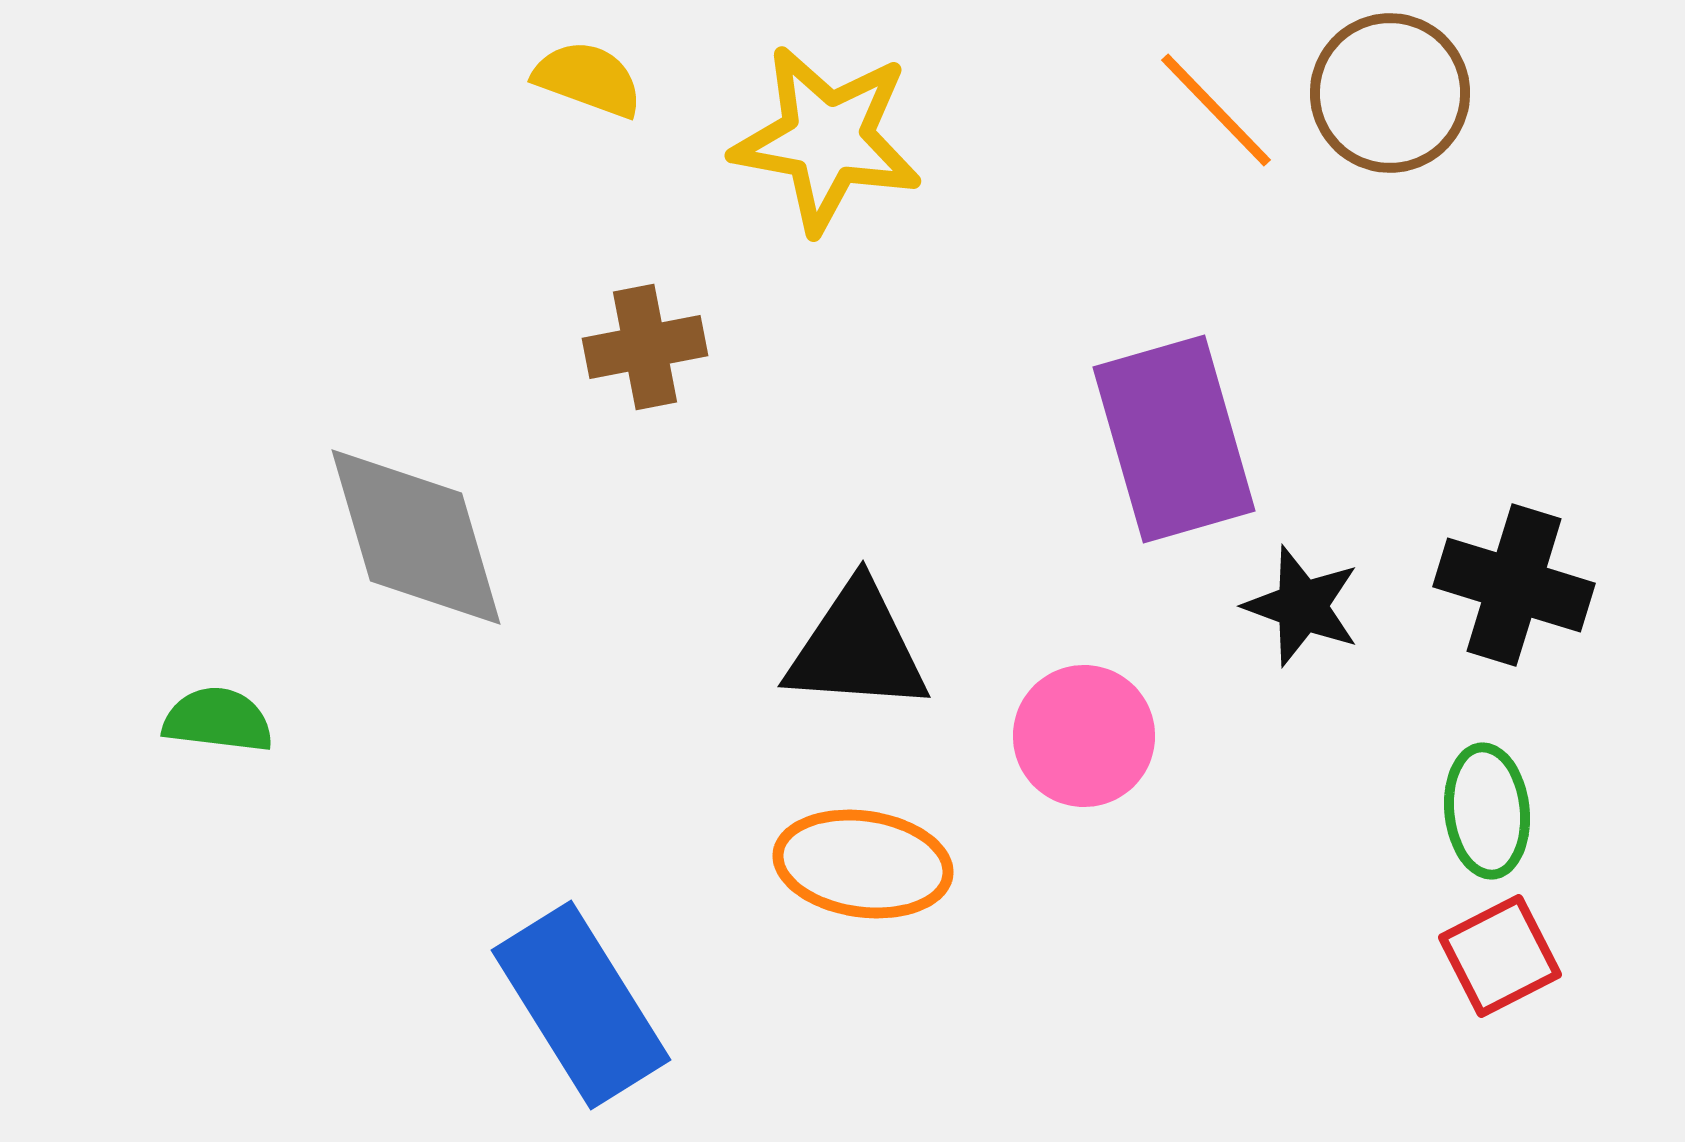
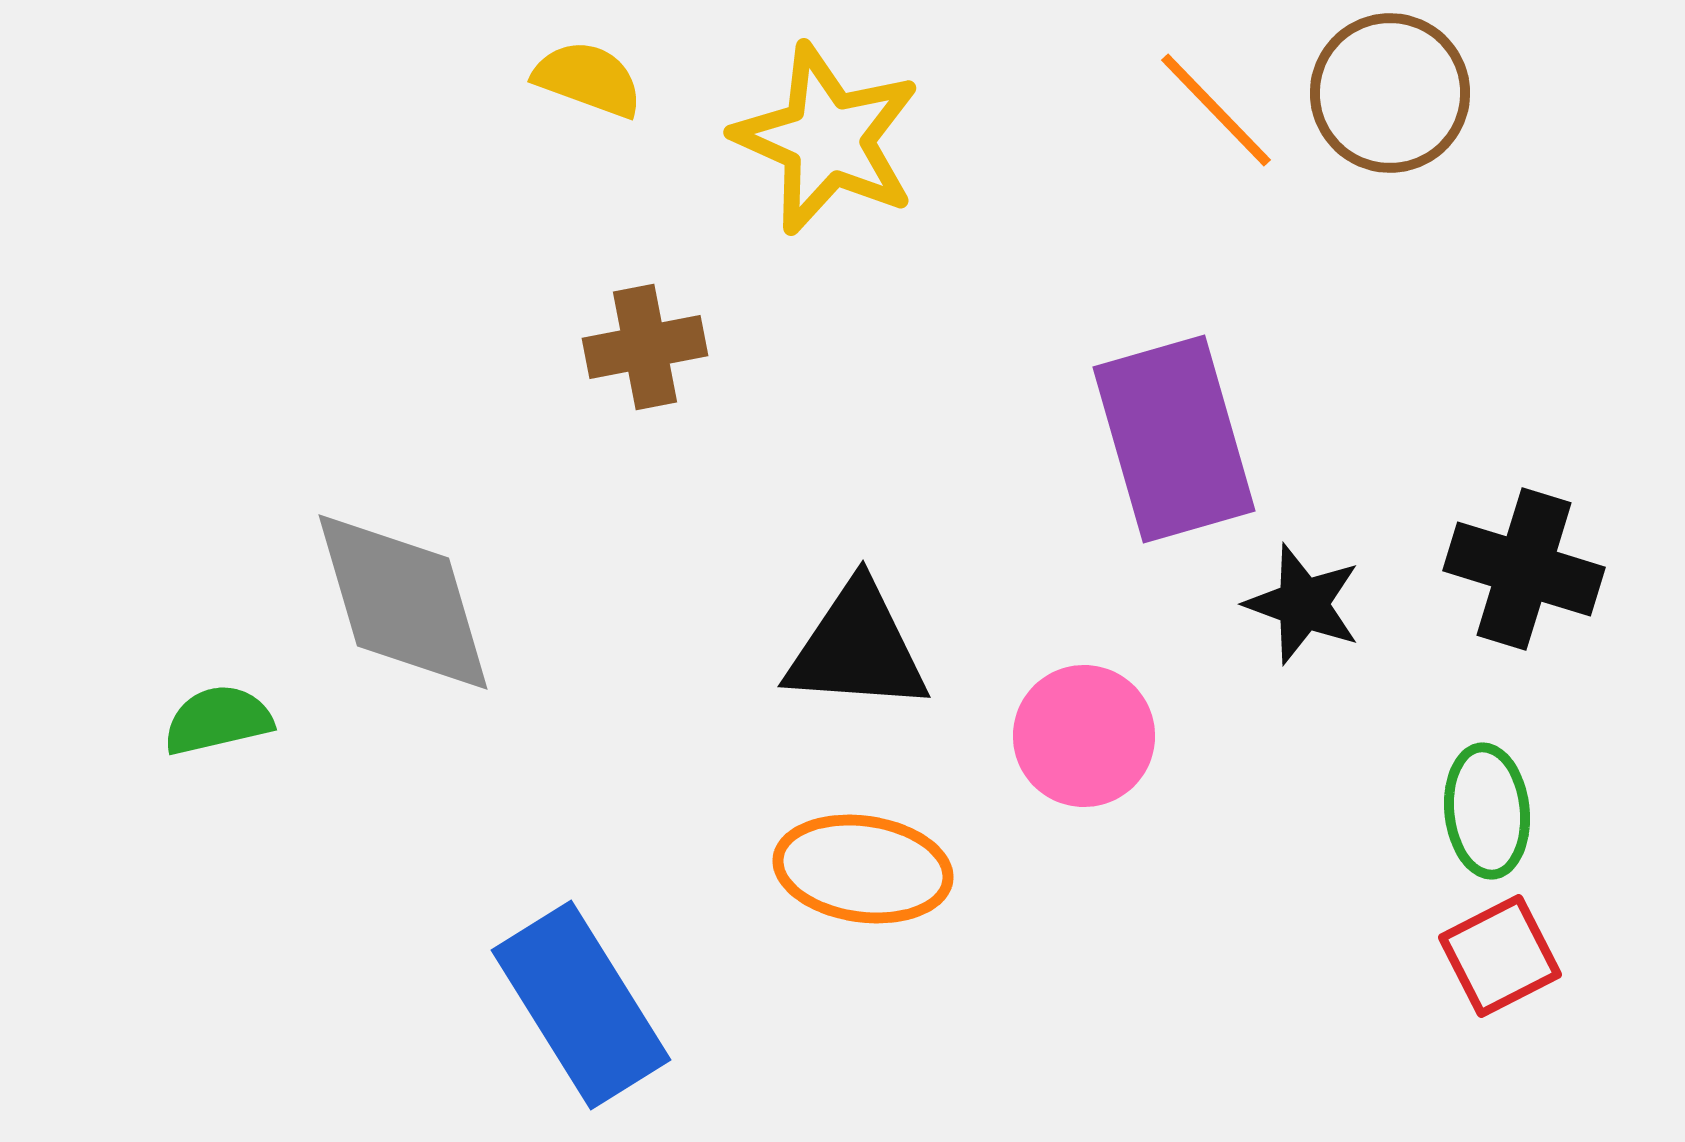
yellow star: rotated 14 degrees clockwise
gray diamond: moved 13 px left, 65 px down
black cross: moved 10 px right, 16 px up
black star: moved 1 px right, 2 px up
green semicircle: rotated 20 degrees counterclockwise
orange ellipse: moved 5 px down
